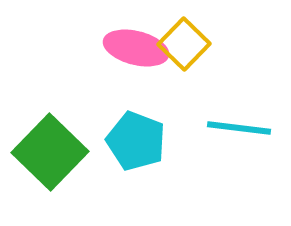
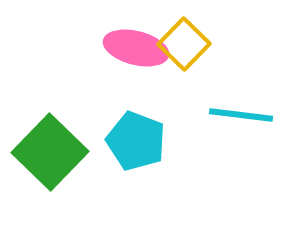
cyan line: moved 2 px right, 13 px up
